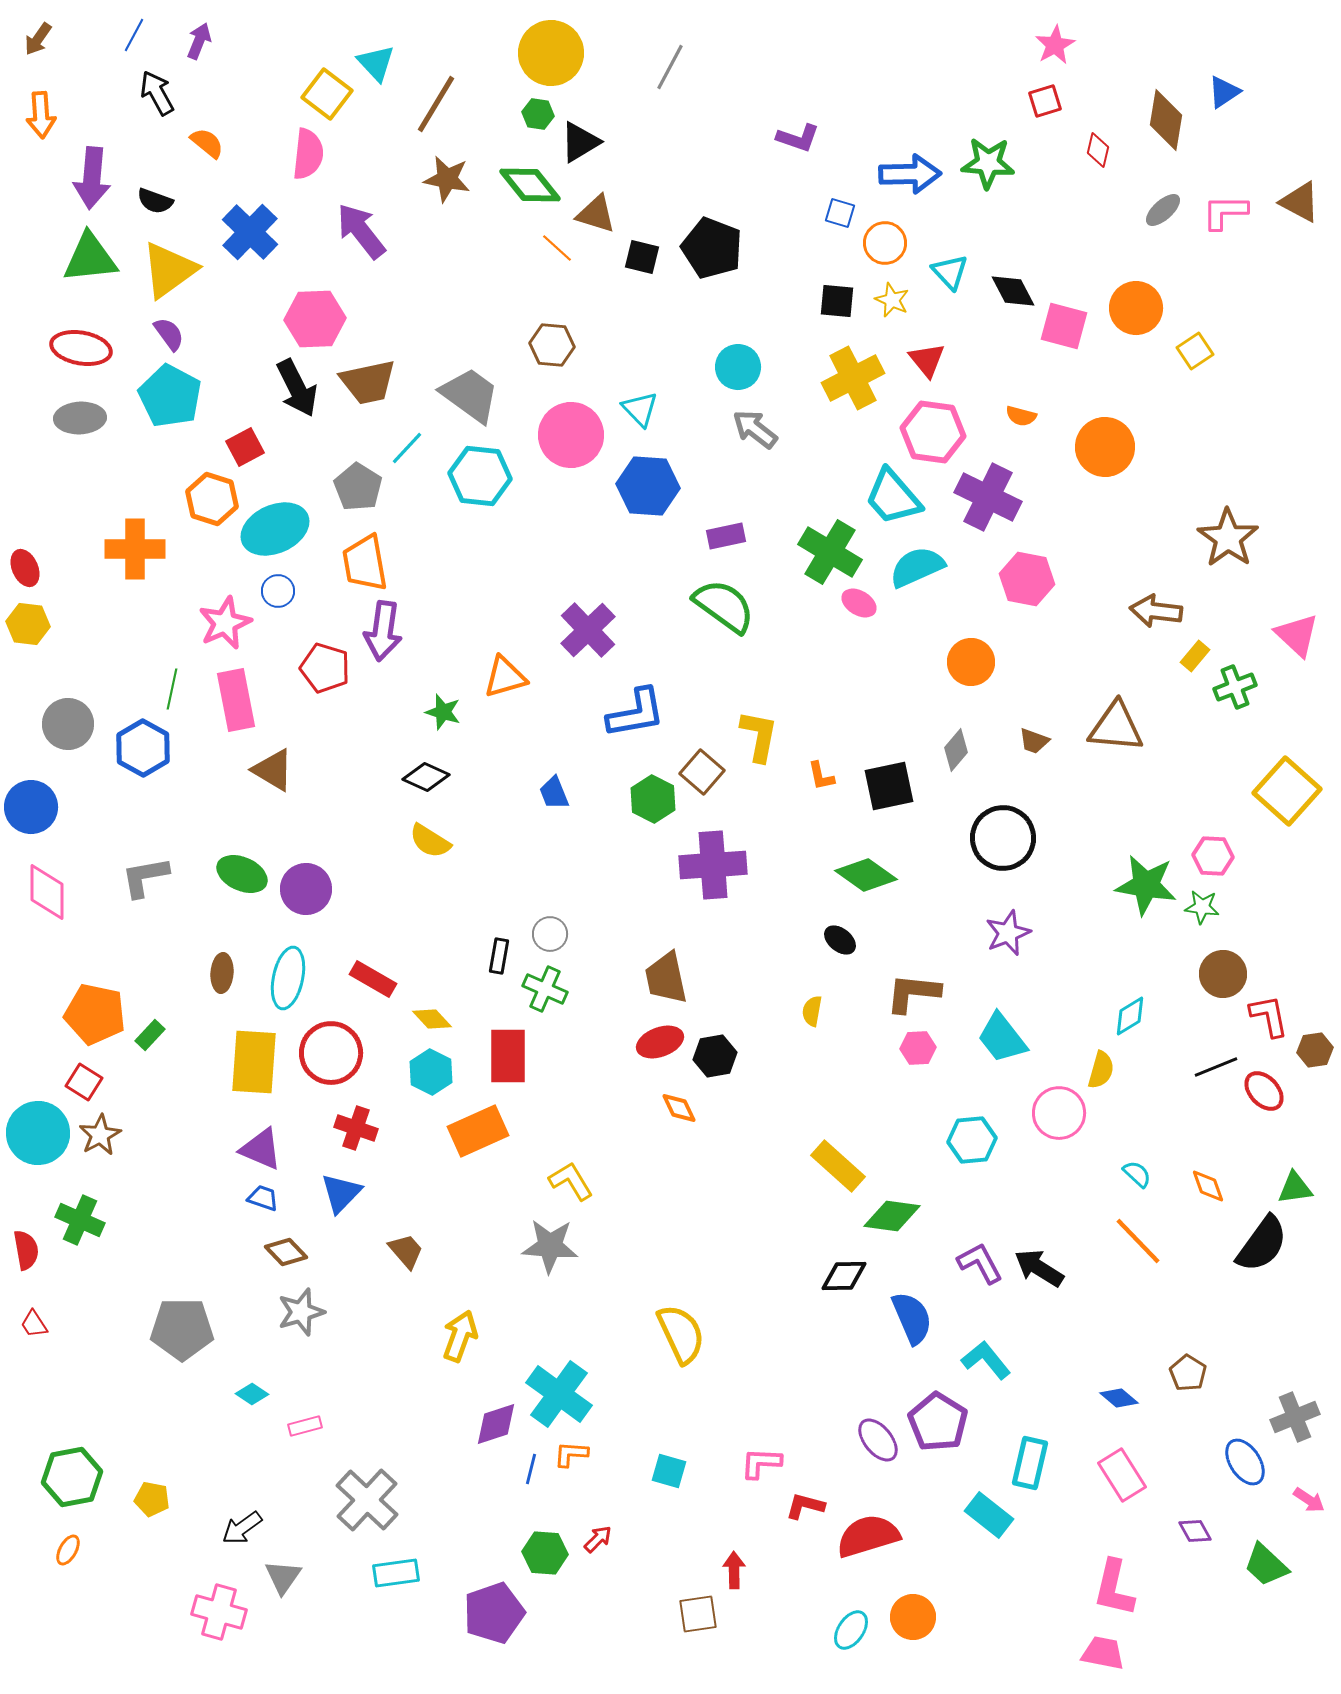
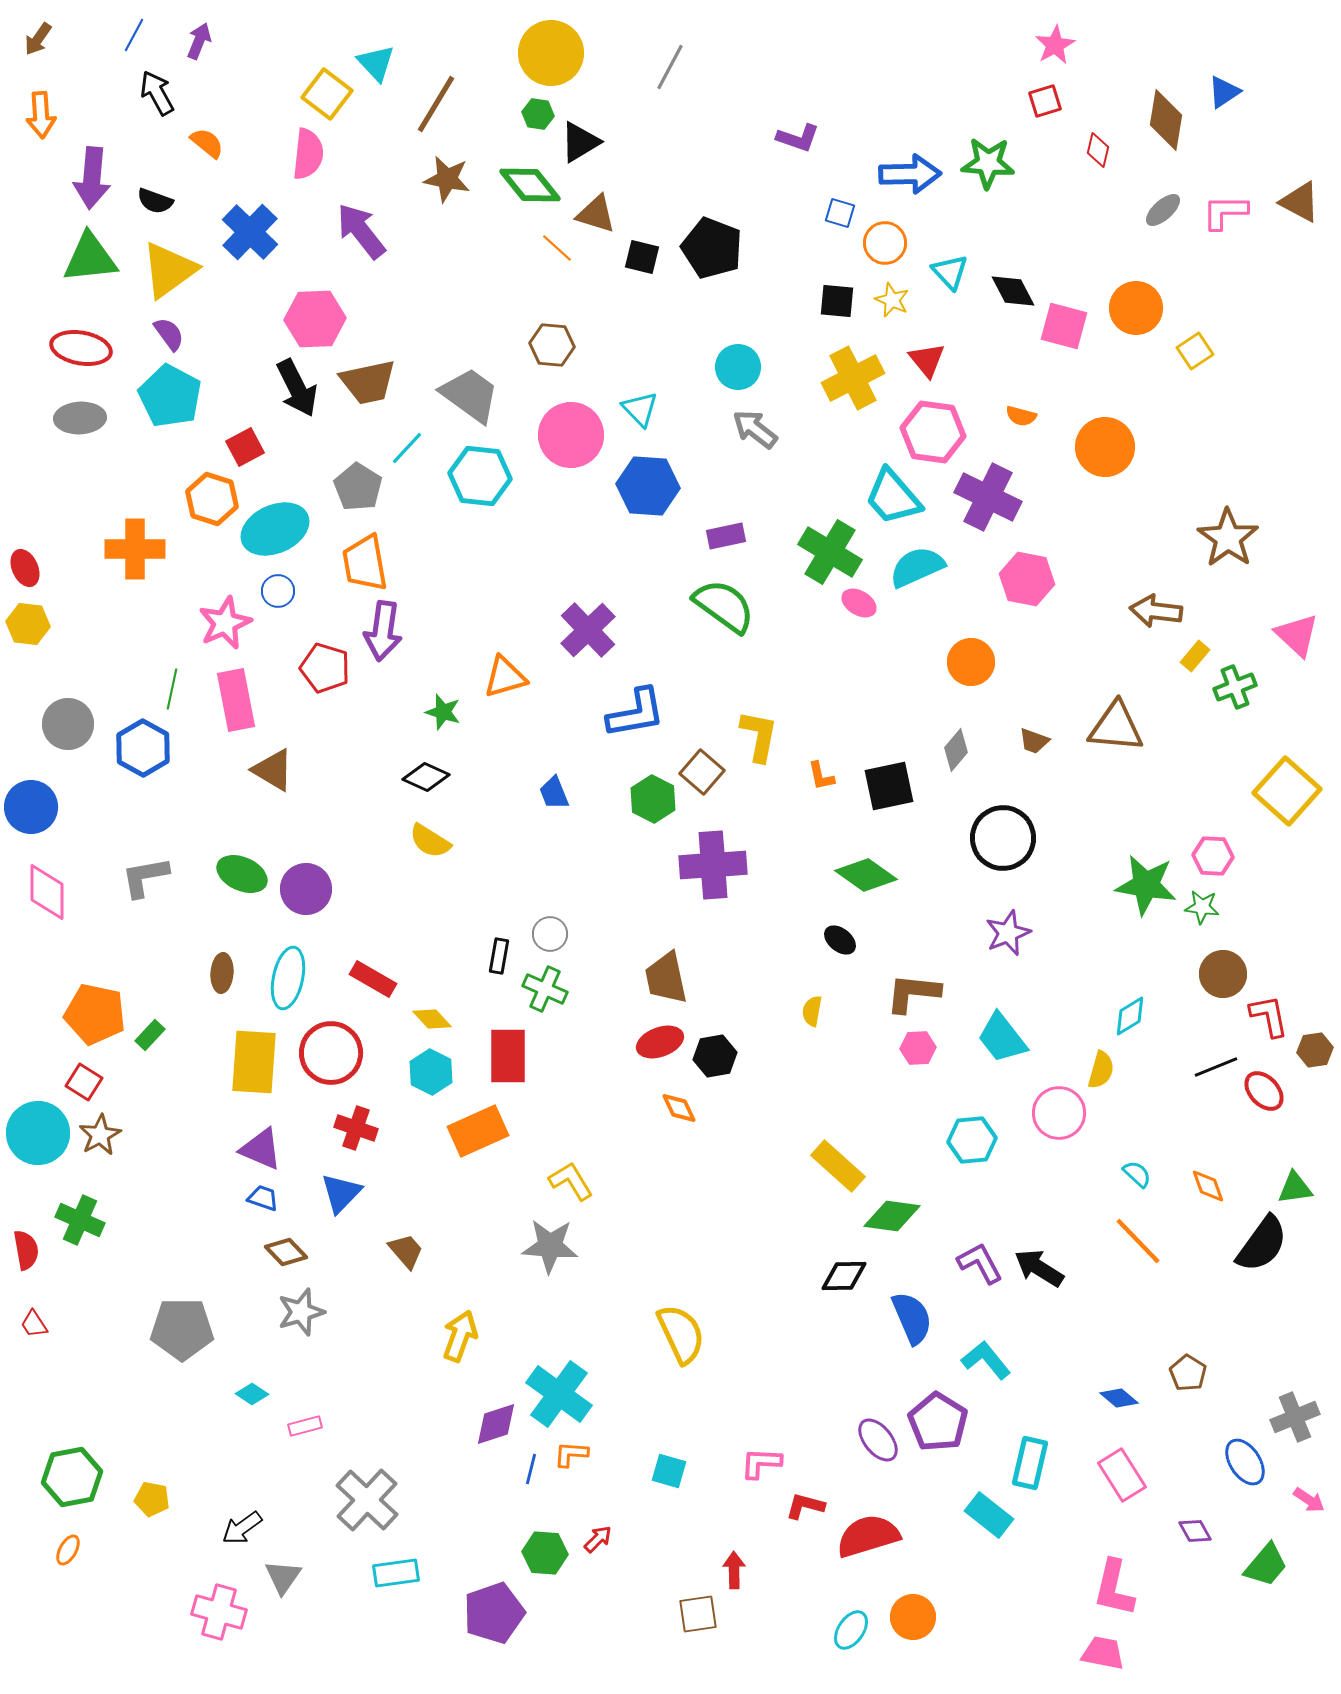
green trapezoid at (1266, 1565): rotated 93 degrees counterclockwise
